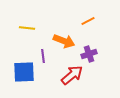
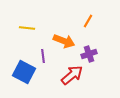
orange line: rotated 32 degrees counterclockwise
blue square: rotated 30 degrees clockwise
